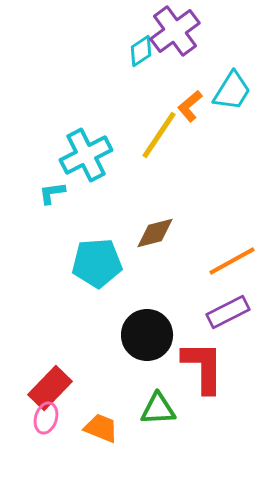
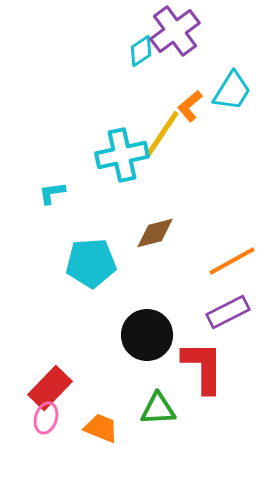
yellow line: moved 3 px right, 1 px up
cyan cross: moved 36 px right; rotated 15 degrees clockwise
cyan pentagon: moved 6 px left
